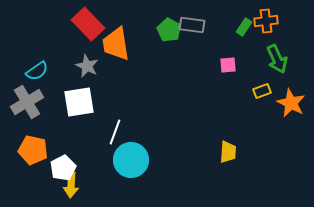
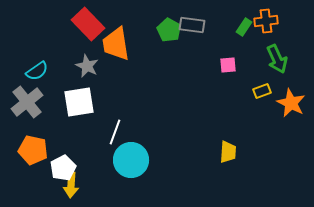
gray cross: rotated 8 degrees counterclockwise
